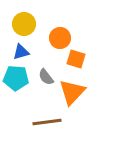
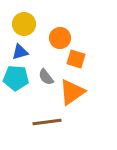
blue triangle: moved 1 px left
orange triangle: rotated 12 degrees clockwise
